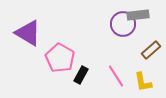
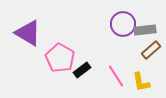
gray rectangle: moved 7 px right, 15 px down
black rectangle: moved 1 px right, 5 px up; rotated 24 degrees clockwise
yellow L-shape: moved 2 px left
